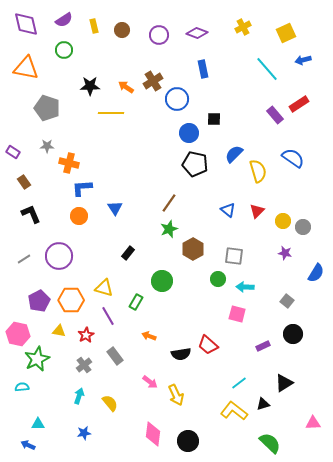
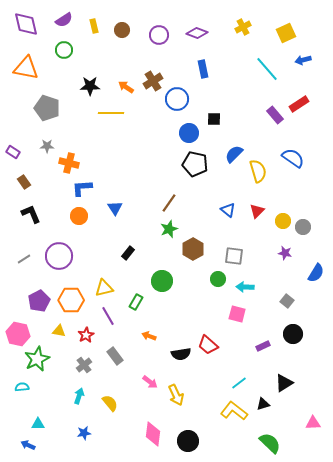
yellow triangle at (104, 288): rotated 30 degrees counterclockwise
